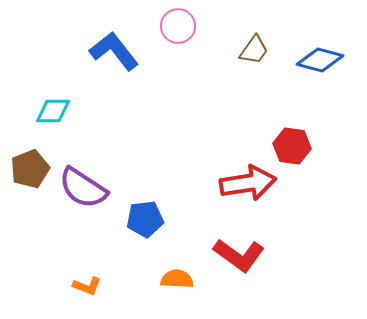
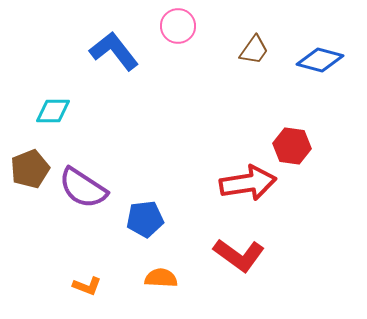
orange semicircle: moved 16 px left, 1 px up
